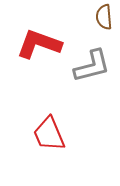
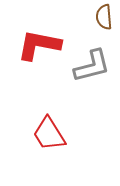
red L-shape: moved 1 px down; rotated 9 degrees counterclockwise
red trapezoid: rotated 9 degrees counterclockwise
